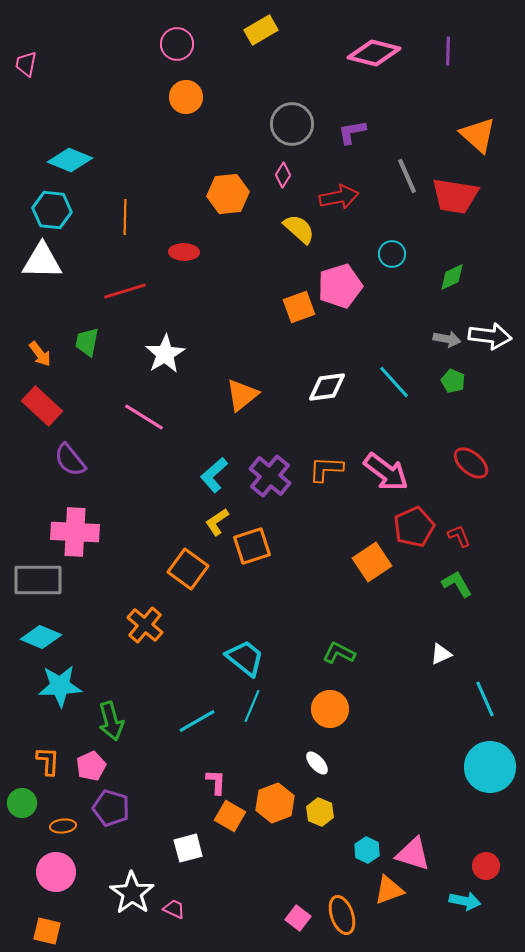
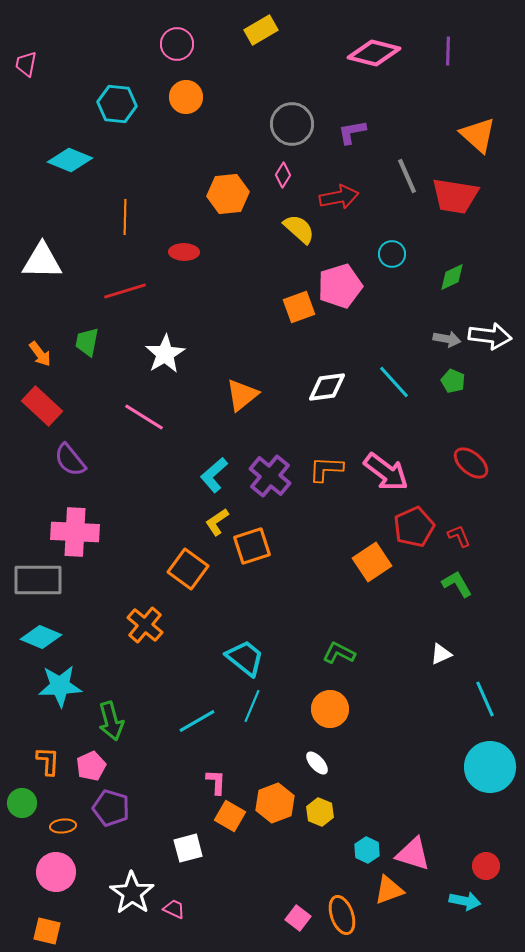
cyan hexagon at (52, 210): moved 65 px right, 106 px up
